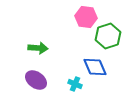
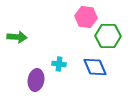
green hexagon: rotated 20 degrees clockwise
green arrow: moved 21 px left, 11 px up
purple ellipse: rotated 65 degrees clockwise
cyan cross: moved 16 px left, 20 px up; rotated 16 degrees counterclockwise
